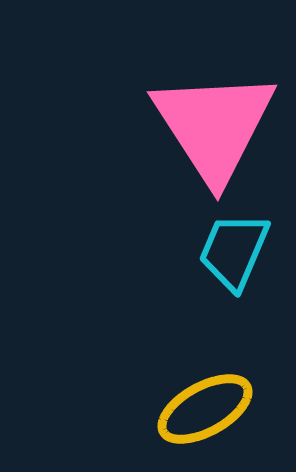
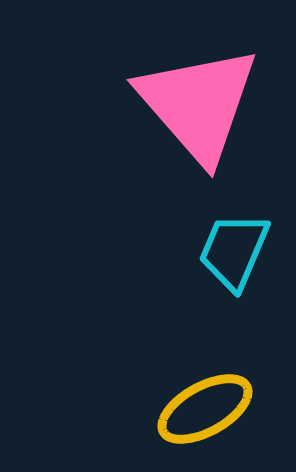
pink triangle: moved 16 px left, 22 px up; rotated 8 degrees counterclockwise
